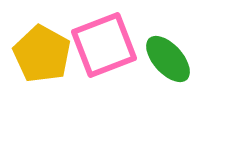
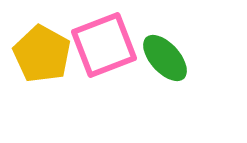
green ellipse: moved 3 px left, 1 px up
